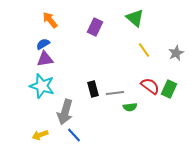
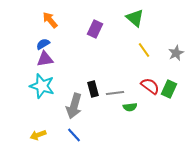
purple rectangle: moved 2 px down
gray arrow: moved 9 px right, 6 px up
yellow arrow: moved 2 px left
